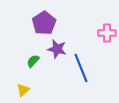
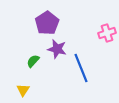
purple pentagon: moved 3 px right
pink cross: rotated 18 degrees counterclockwise
yellow triangle: rotated 16 degrees counterclockwise
